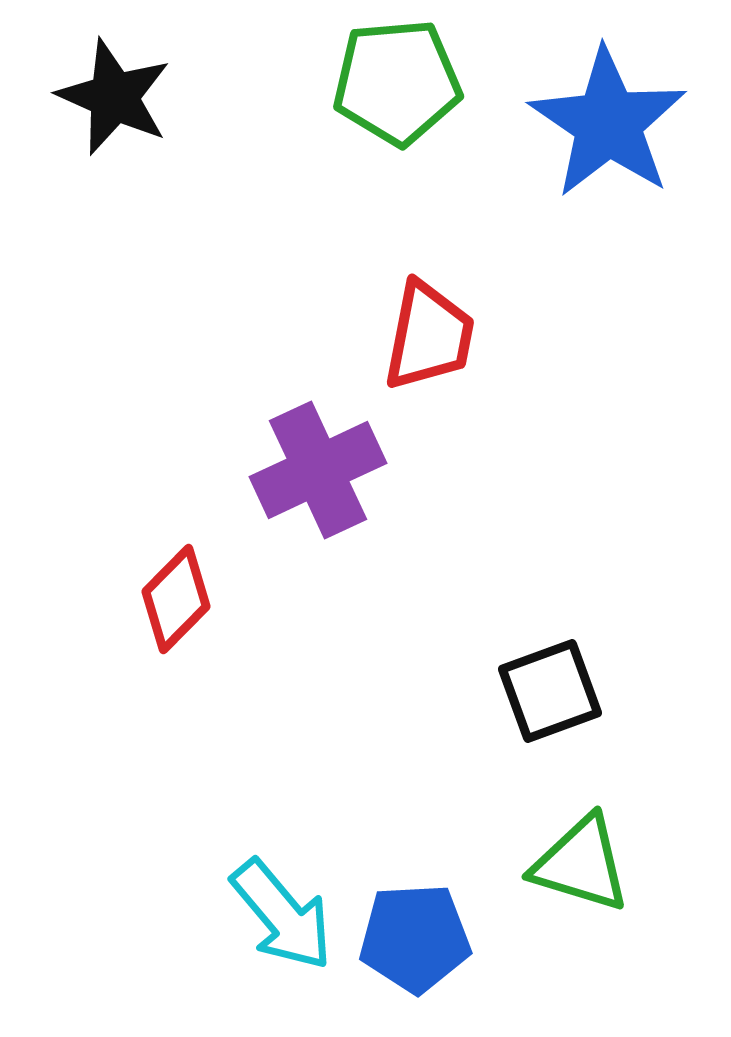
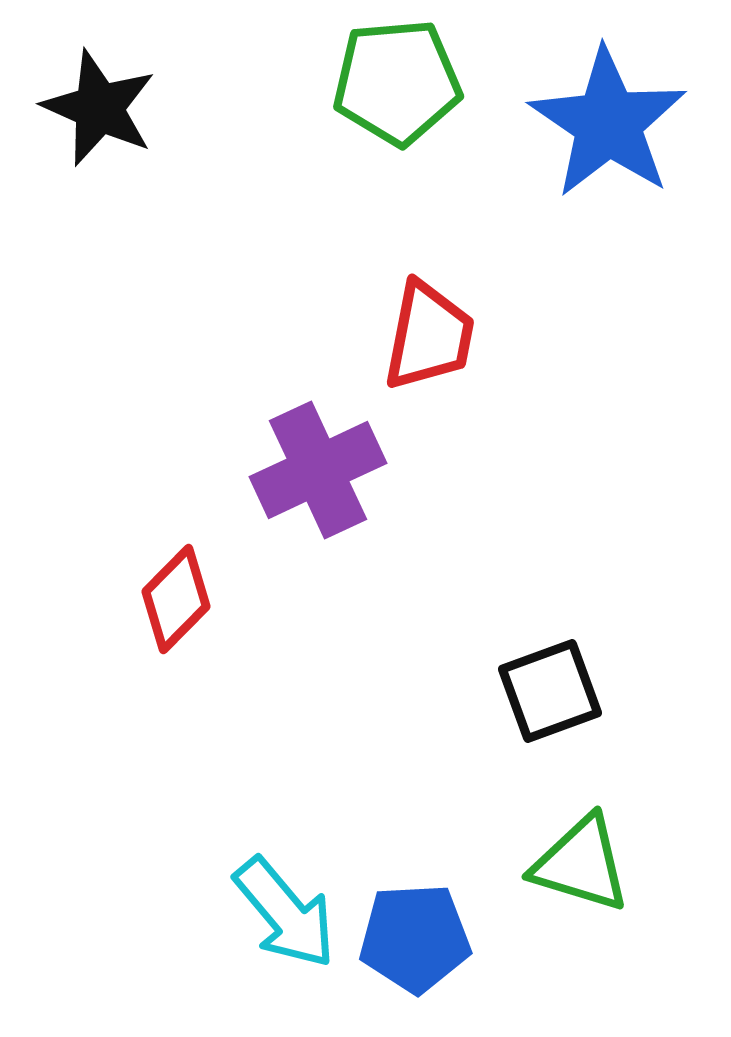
black star: moved 15 px left, 11 px down
cyan arrow: moved 3 px right, 2 px up
